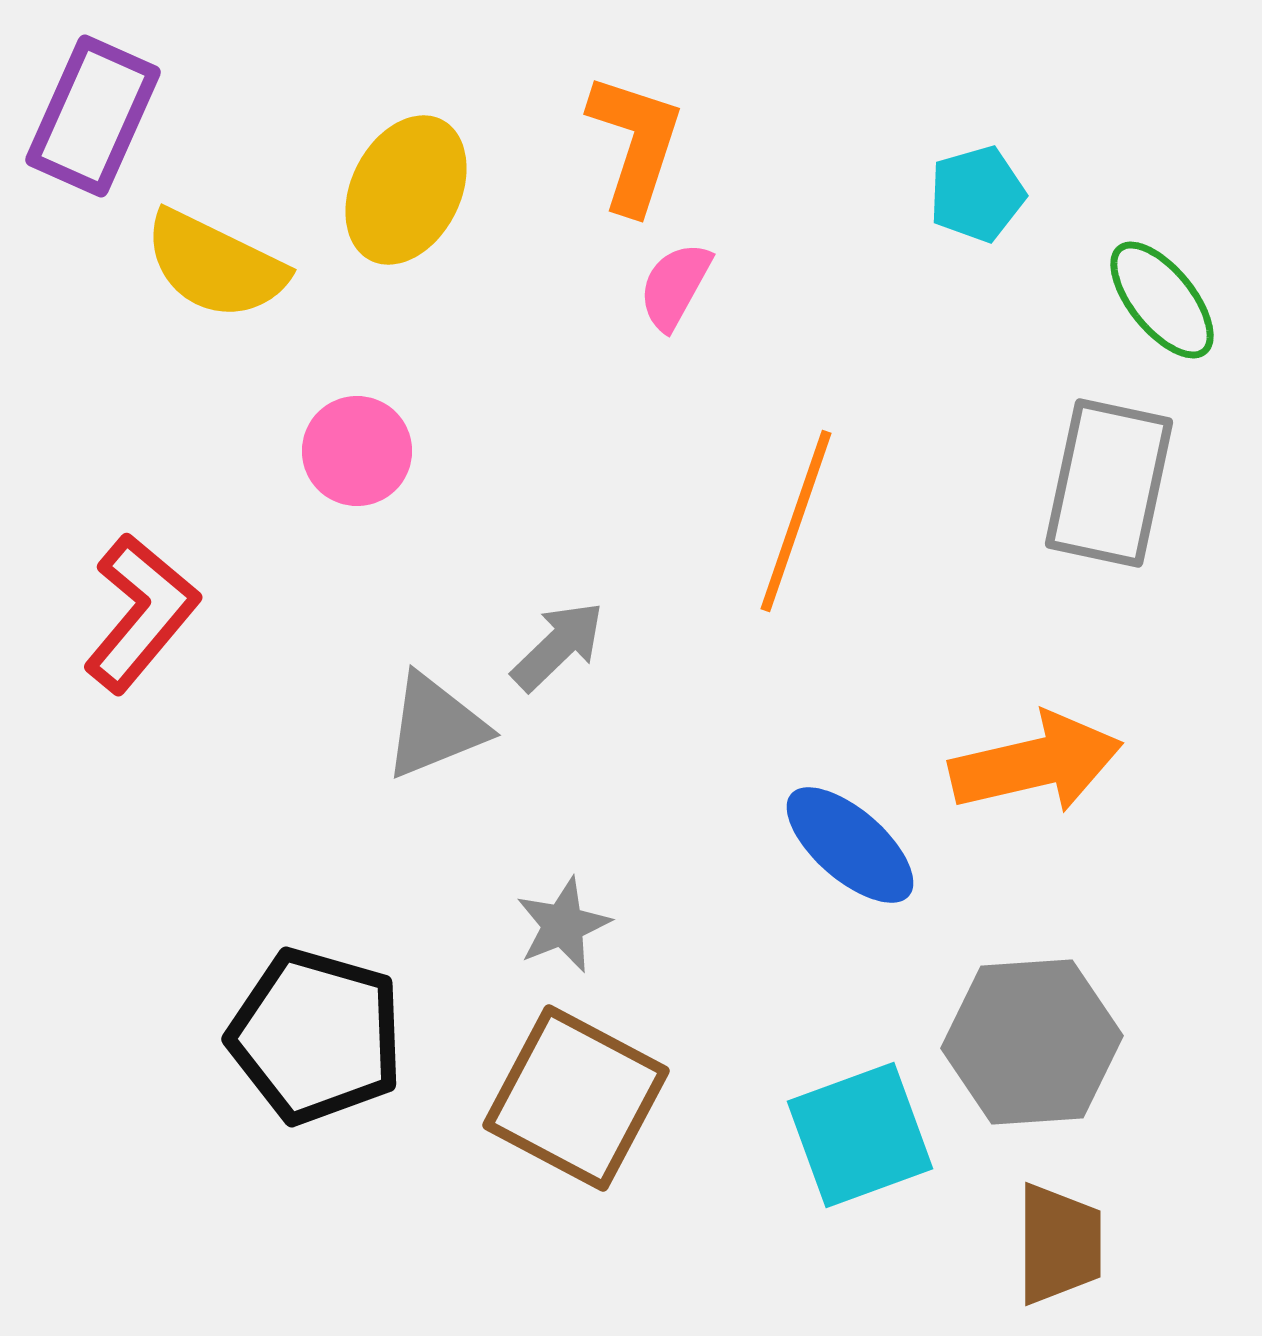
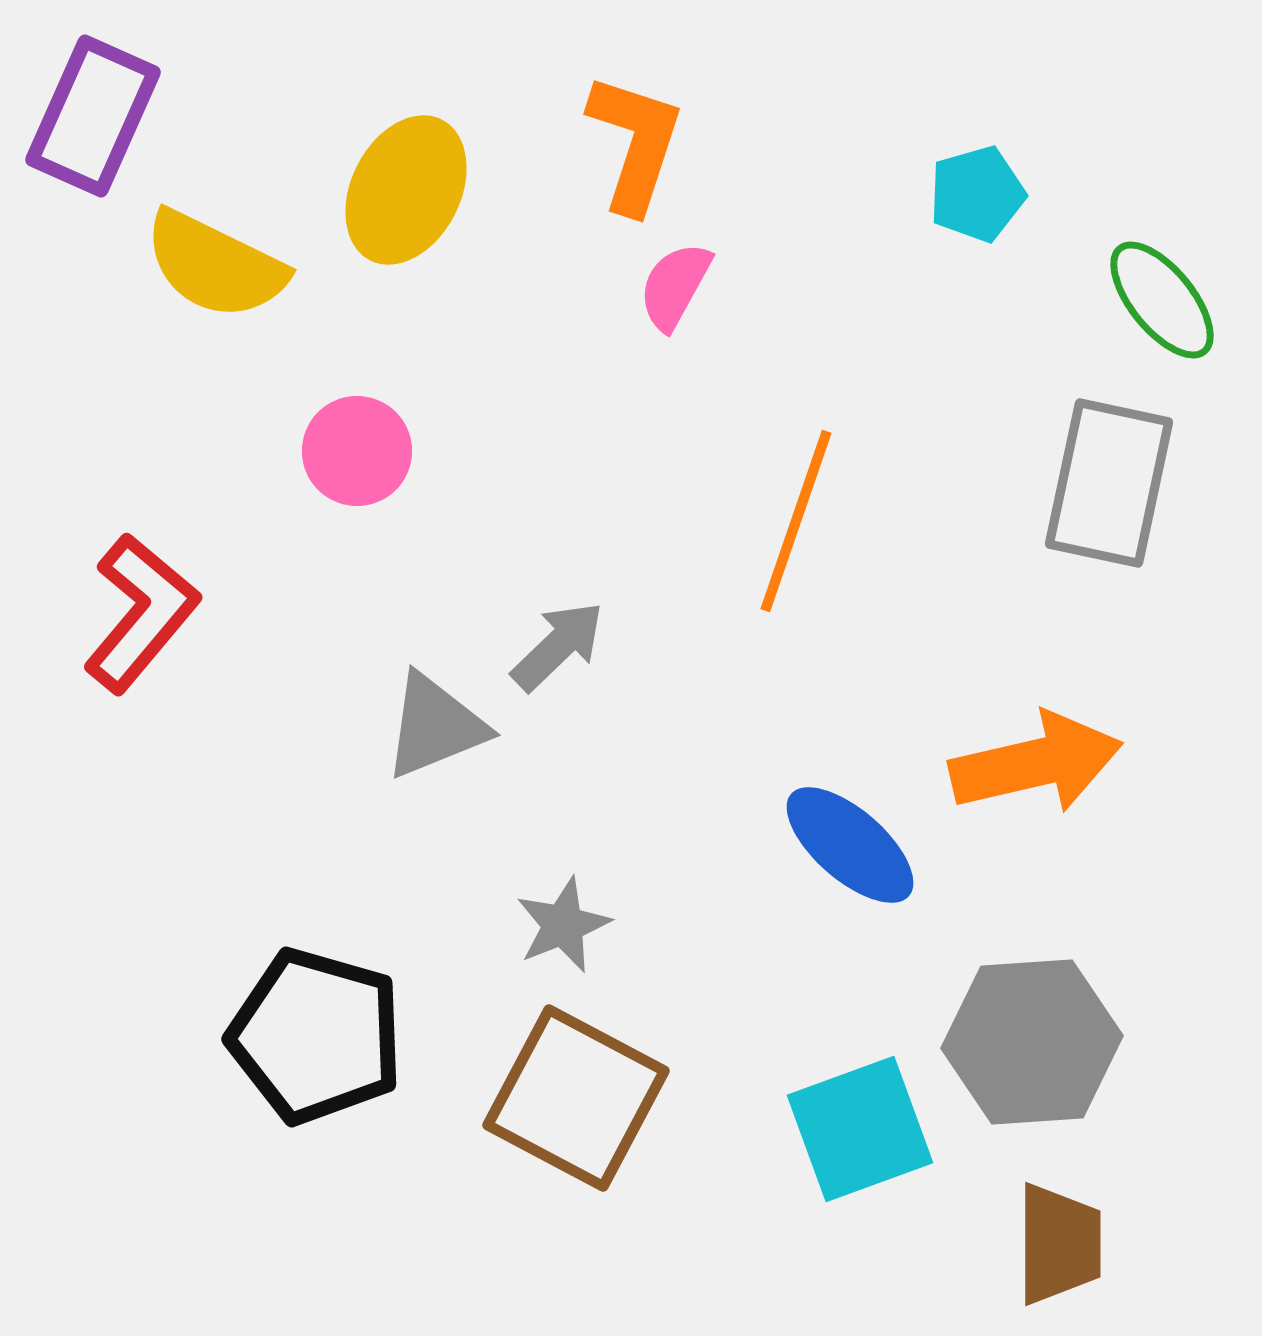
cyan square: moved 6 px up
